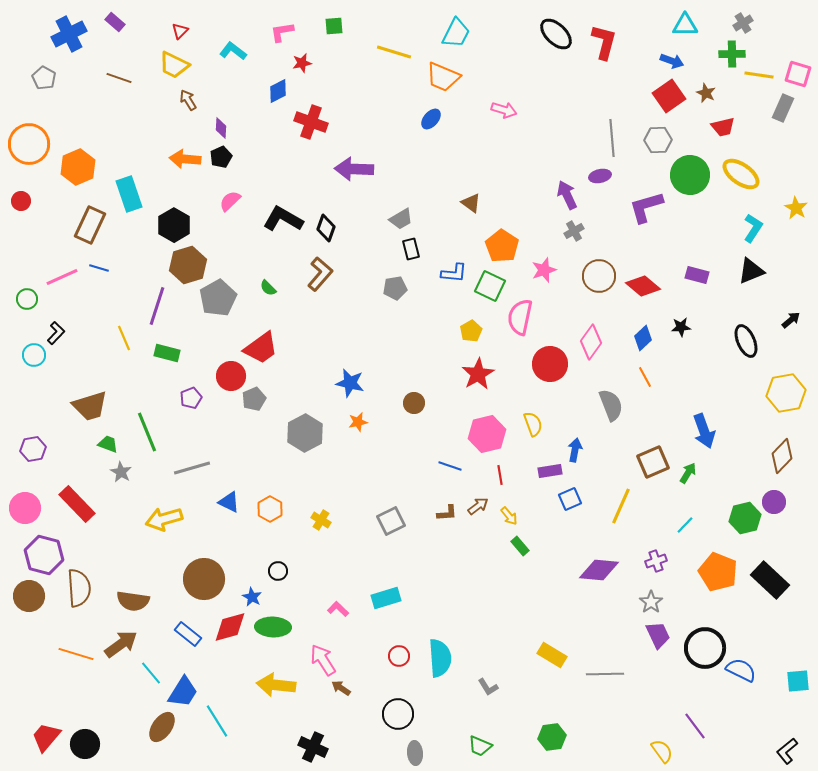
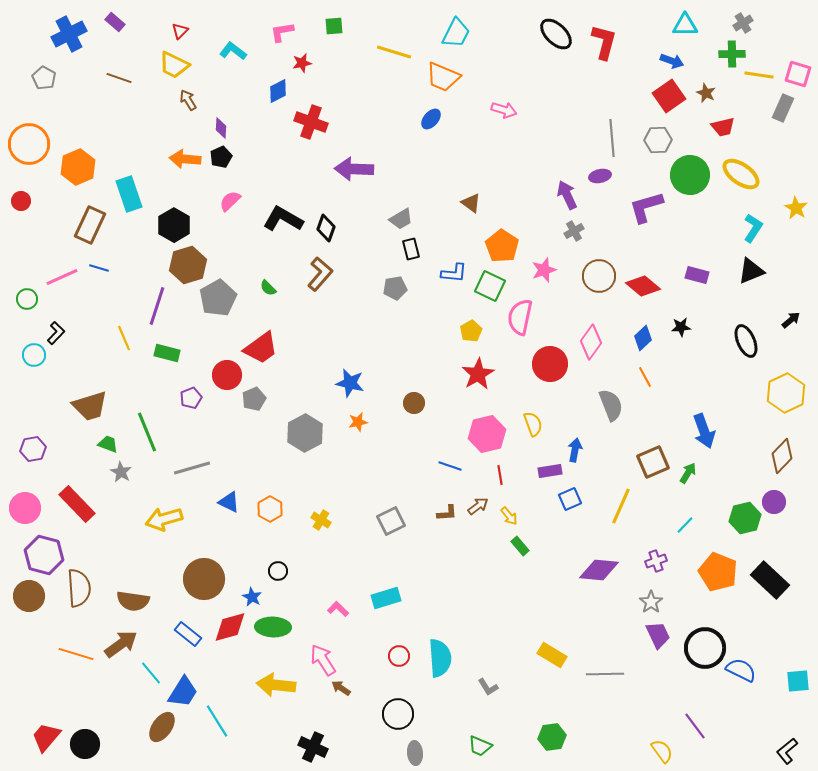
red circle at (231, 376): moved 4 px left, 1 px up
yellow hexagon at (786, 393): rotated 15 degrees counterclockwise
